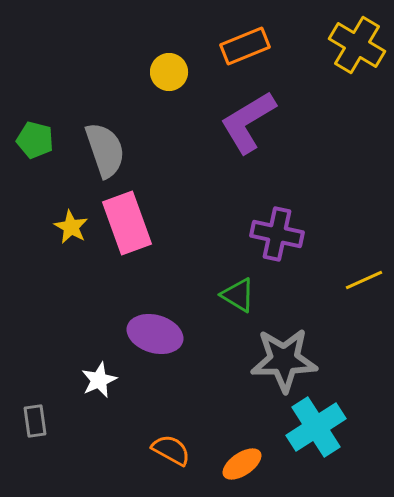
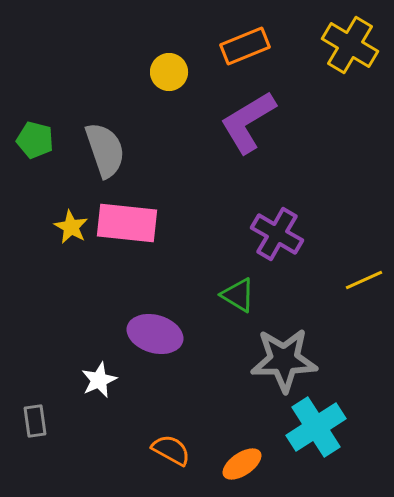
yellow cross: moved 7 px left
pink rectangle: rotated 64 degrees counterclockwise
purple cross: rotated 18 degrees clockwise
